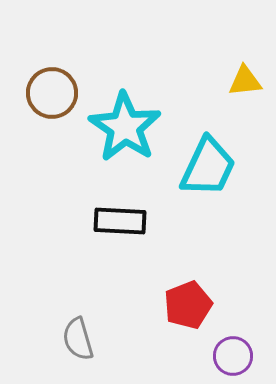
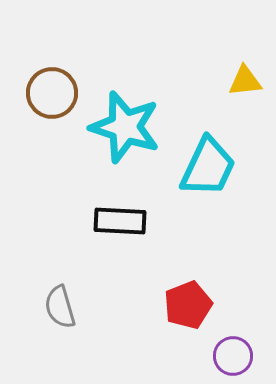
cyan star: rotated 16 degrees counterclockwise
gray semicircle: moved 18 px left, 32 px up
